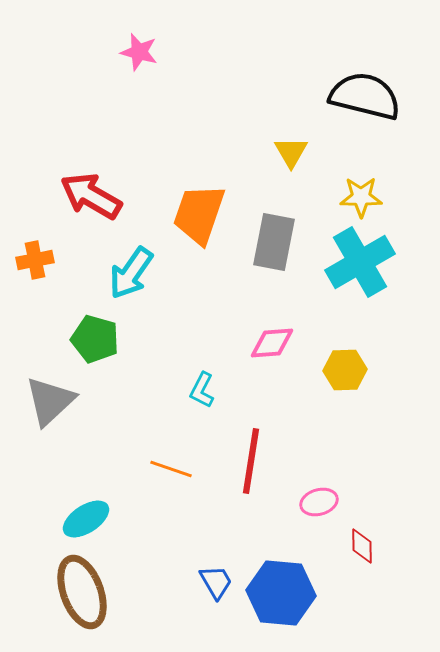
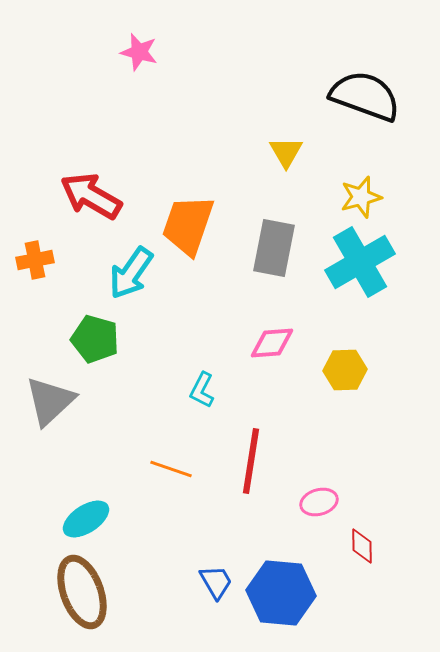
black semicircle: rotated 6 degrees clockwise
yellow triangle: moved 5 px left
yellow star: rotated 15 degrees counterclockwise
orange trapezoid: moved 11 px left, 11 px down
gray rectangle: moved 6 px down
